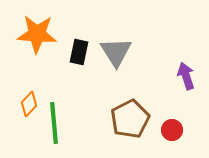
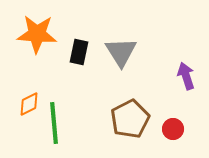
gray triangle: moved 5 px right
orange diamond: rotated 20 degrees clockwise
red circle: moved 1 px right, 1 px up
